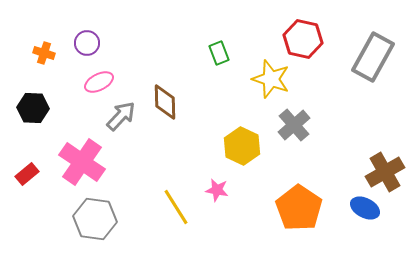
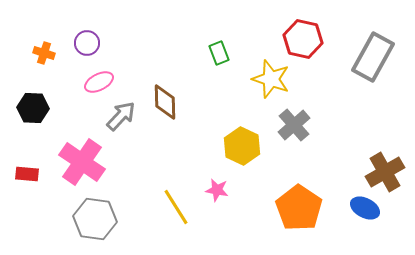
red rectangle: rotated 45 degrees clockwise
